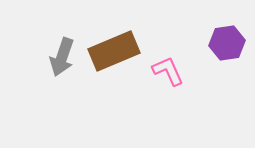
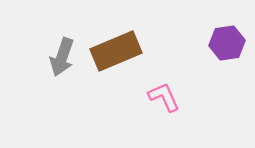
brown rectangle: moved 2 px right
pink L-shape: moved 4 px left, 26 px down
